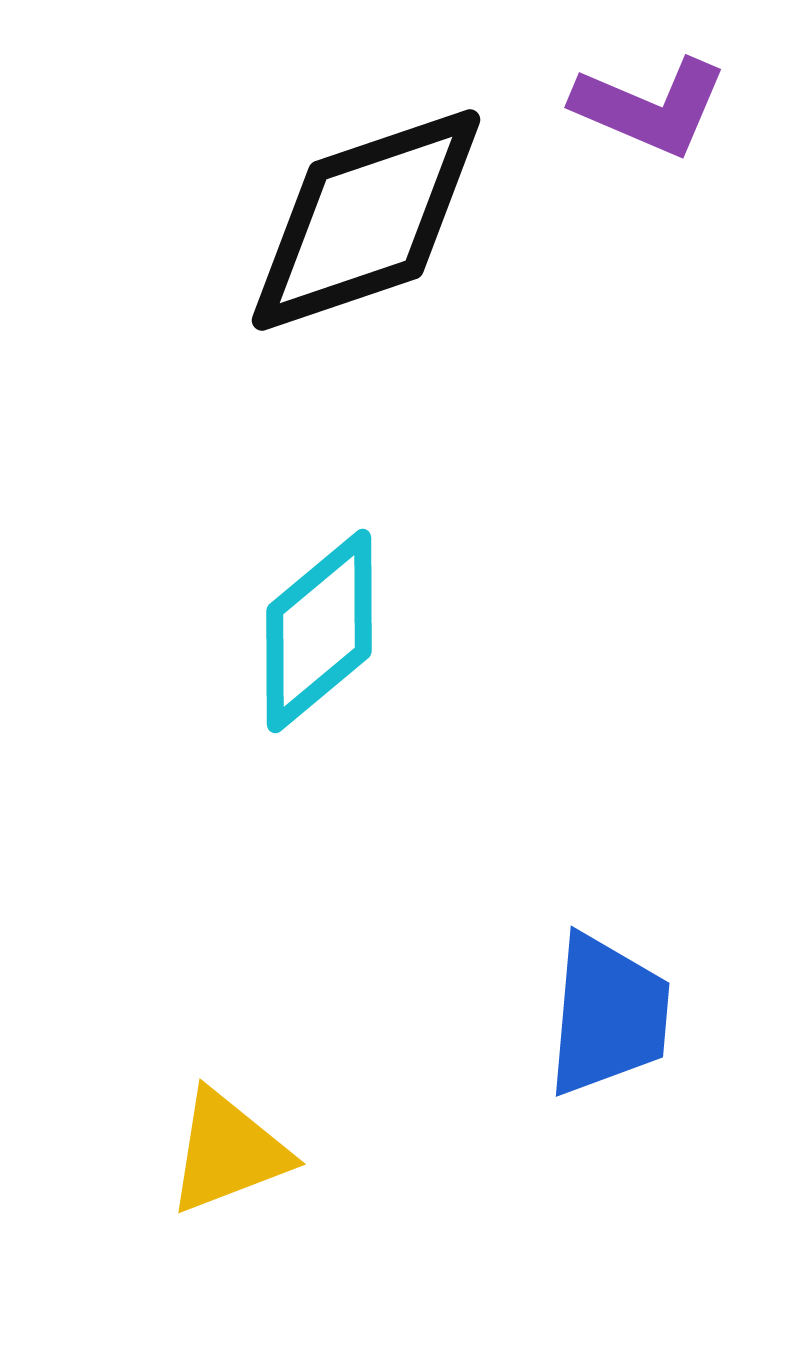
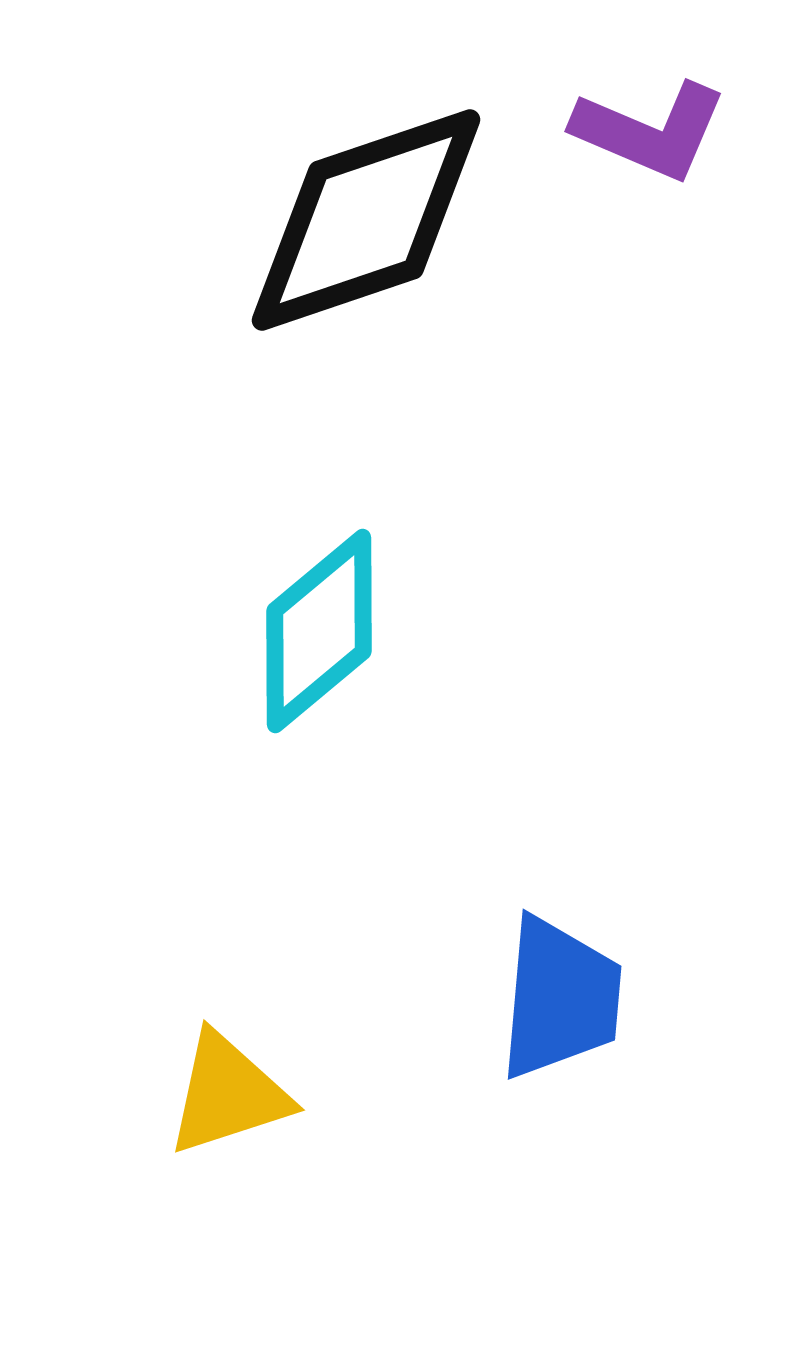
purple L-shape: moved 24 px down
blue trapezoid: moved 48 px left, 17 px up
yellow triangle: moved 58 px up; rotated 3 degrees clockwise
